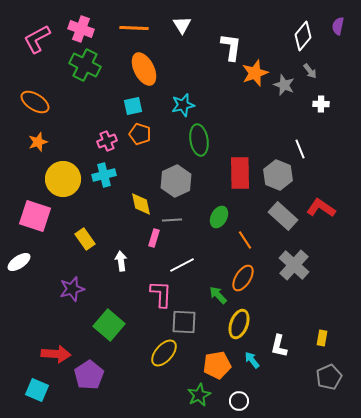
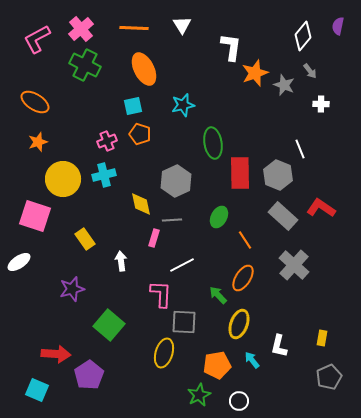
pink cross at (81, 29): rotated 30 degrees clockwise
green ellipse at (199, 140): moved 14 px right, 3 px down
yellow ellipse at (164, 353): rotated 24 degrees counterclockwise
